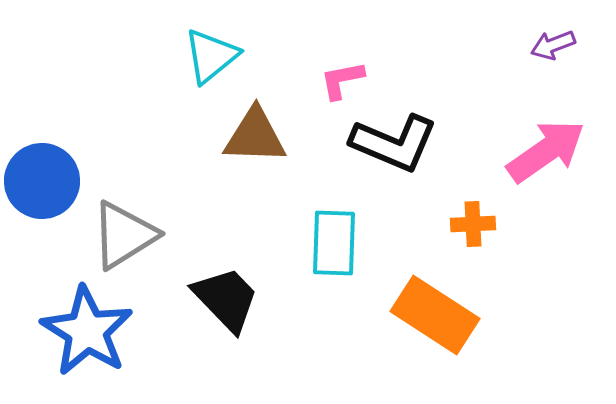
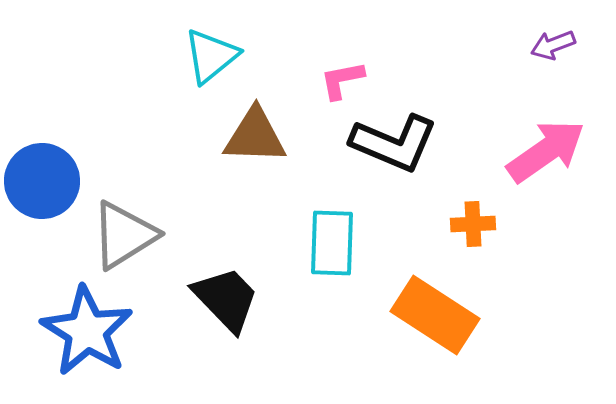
cyan rectangle: moved 2 px left
